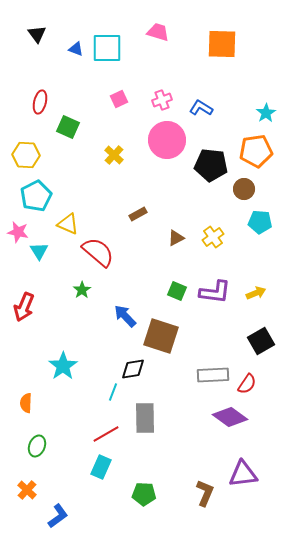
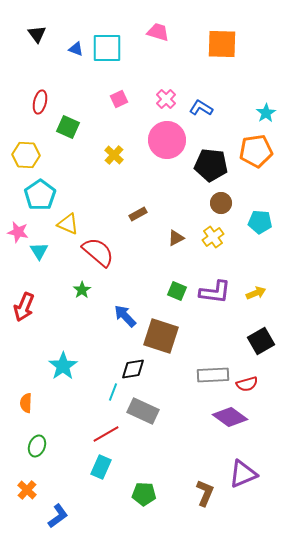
pink cross at (162, 100): moved 4 px right, 1 px up; rotated 24 degrees counterclockwise
brown circle at (244, 189): moved 23 px left, 14 px down
cyan pentagon at (36, 196): moved 4 px right, 1 px up; rotated 8 degrees counterclockwise
red semicircle at (247, 384): rotated 40 degrees clockwise
gray rectangle at (145, 418): moved 2 px left, 7 px up; rotated 64 degrees counterclockwise
purple triangle at (243, 474): rotated 16 degrees counterclockwise
